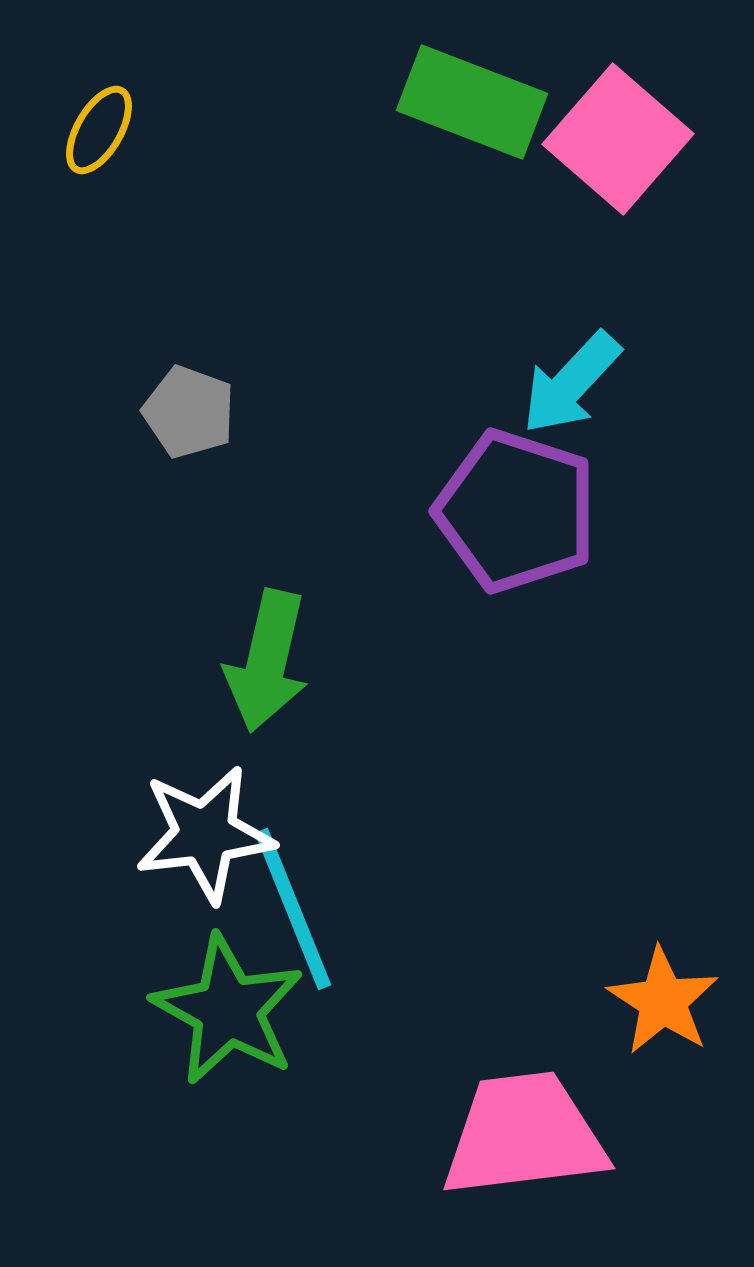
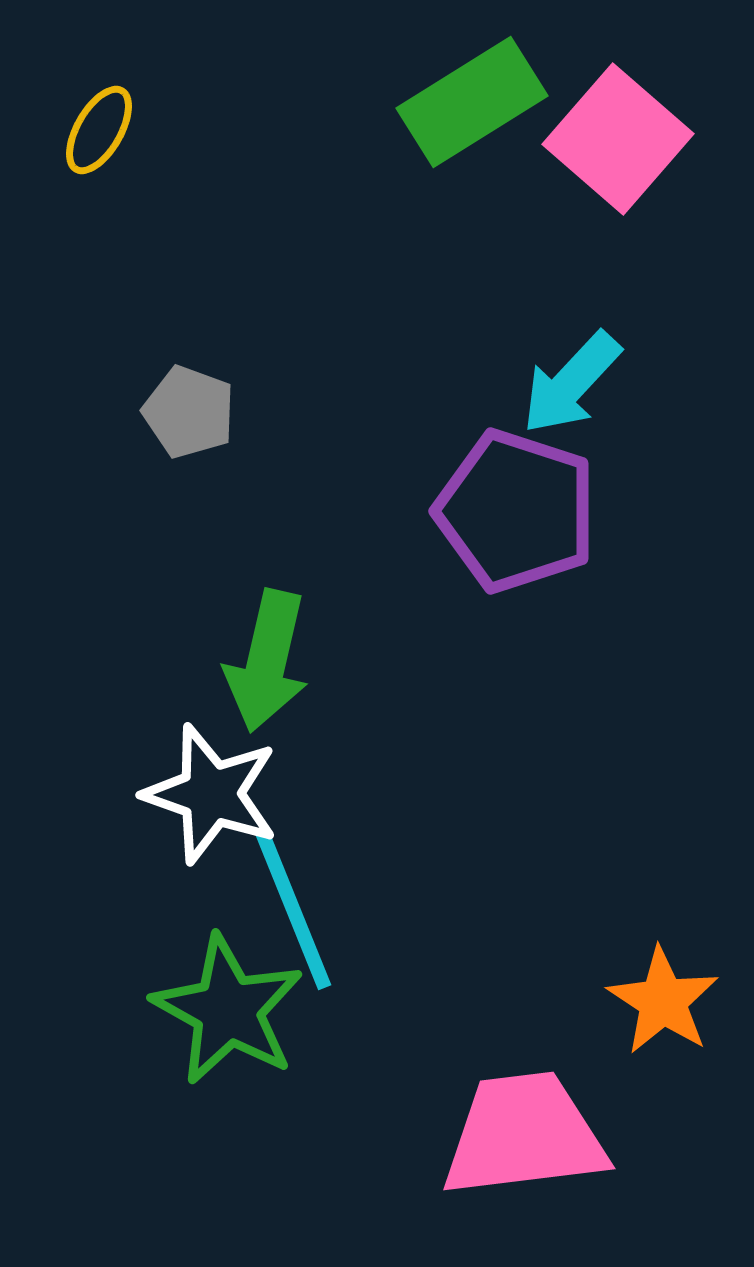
green rectangle: rotated 53 degrees counterclockwise
white star: moved 6 px right, 40 px up; rotated 26 degrees clockwise
